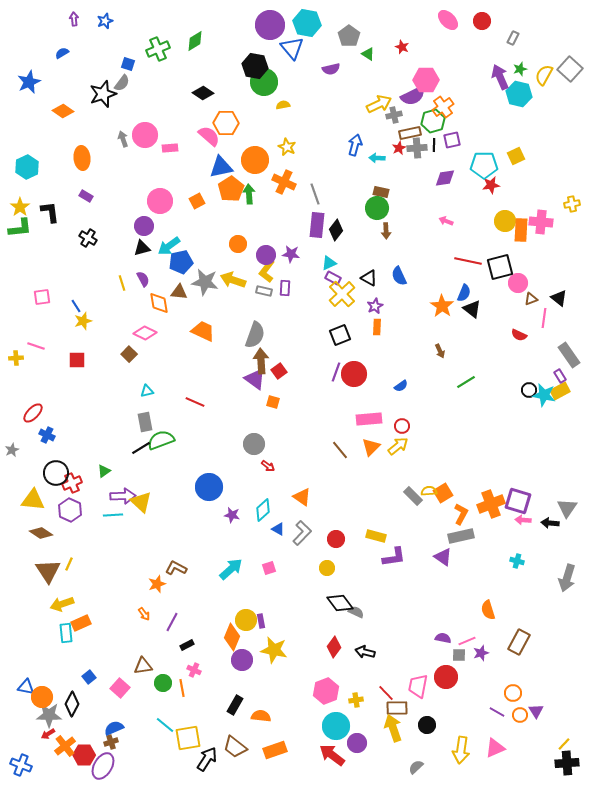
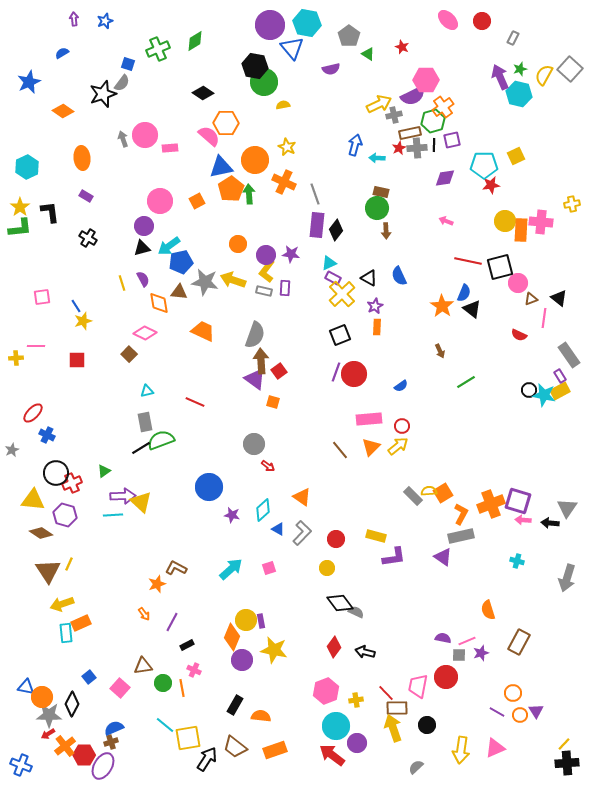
pink line at (36, 346): rotated 18 degrees counterclockwise
purple hexagon at (70, 510): moved 5 px left, 5 px down; rotated 10 degrees counterclockwise
